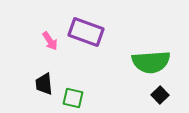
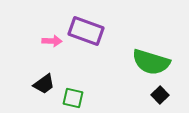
purple rectangle: moved 1 px up
pink arrow: moved 2 px right; rotated 54 degrees counterclockwise
green semicircle: rotated 21 degrees clockwise
black trapezoid: rotated 120 degrees counterclockwise
